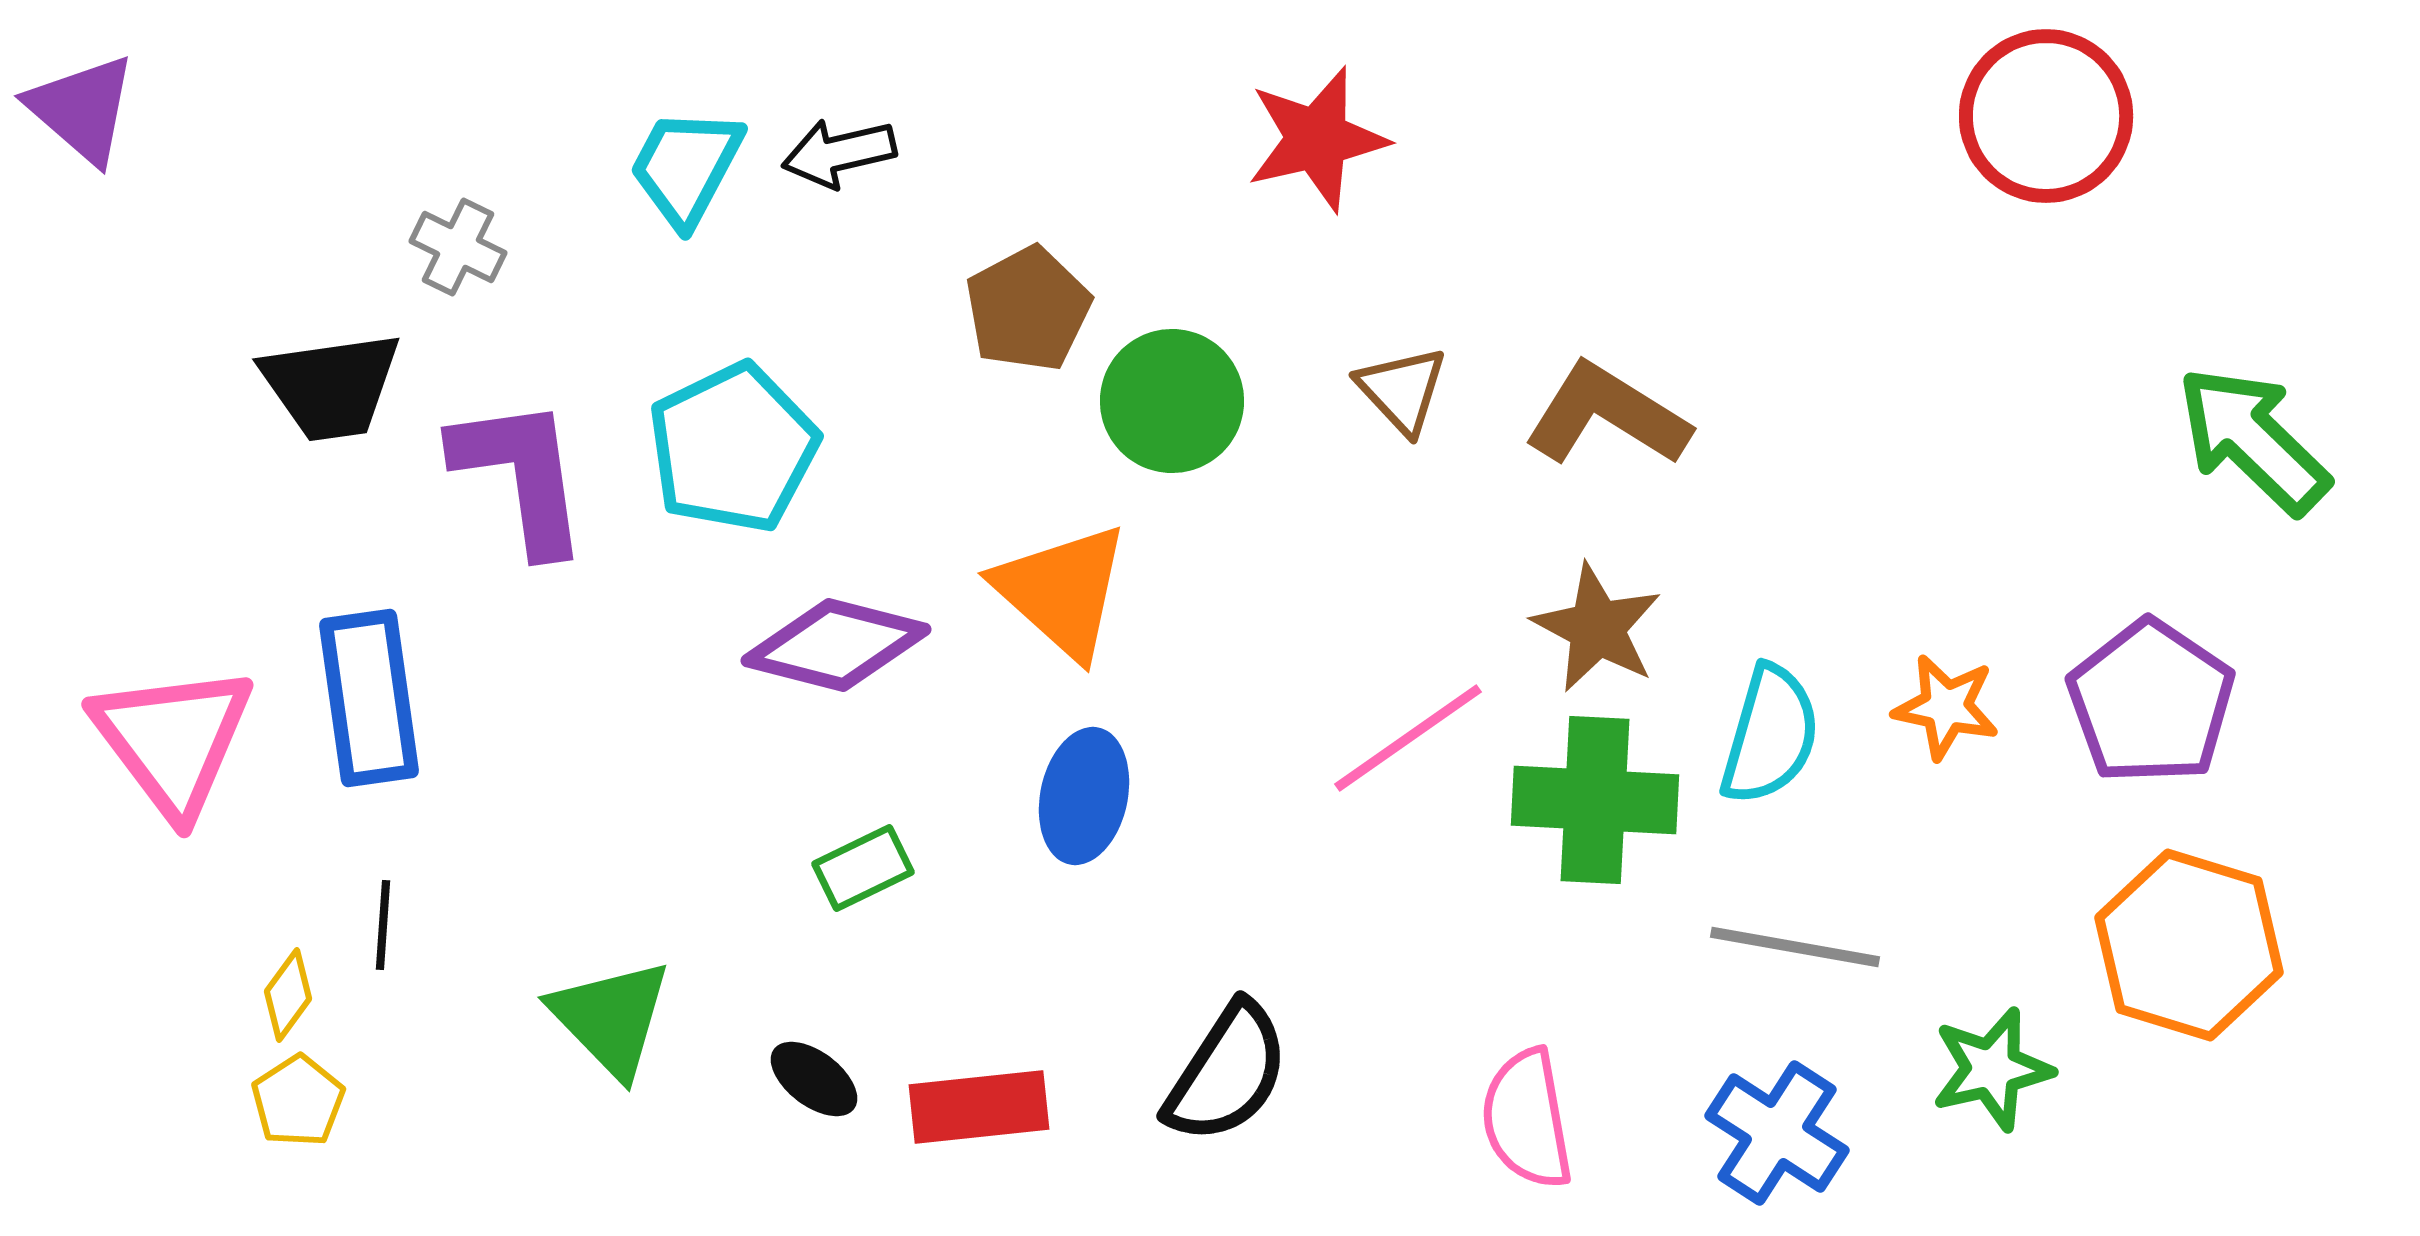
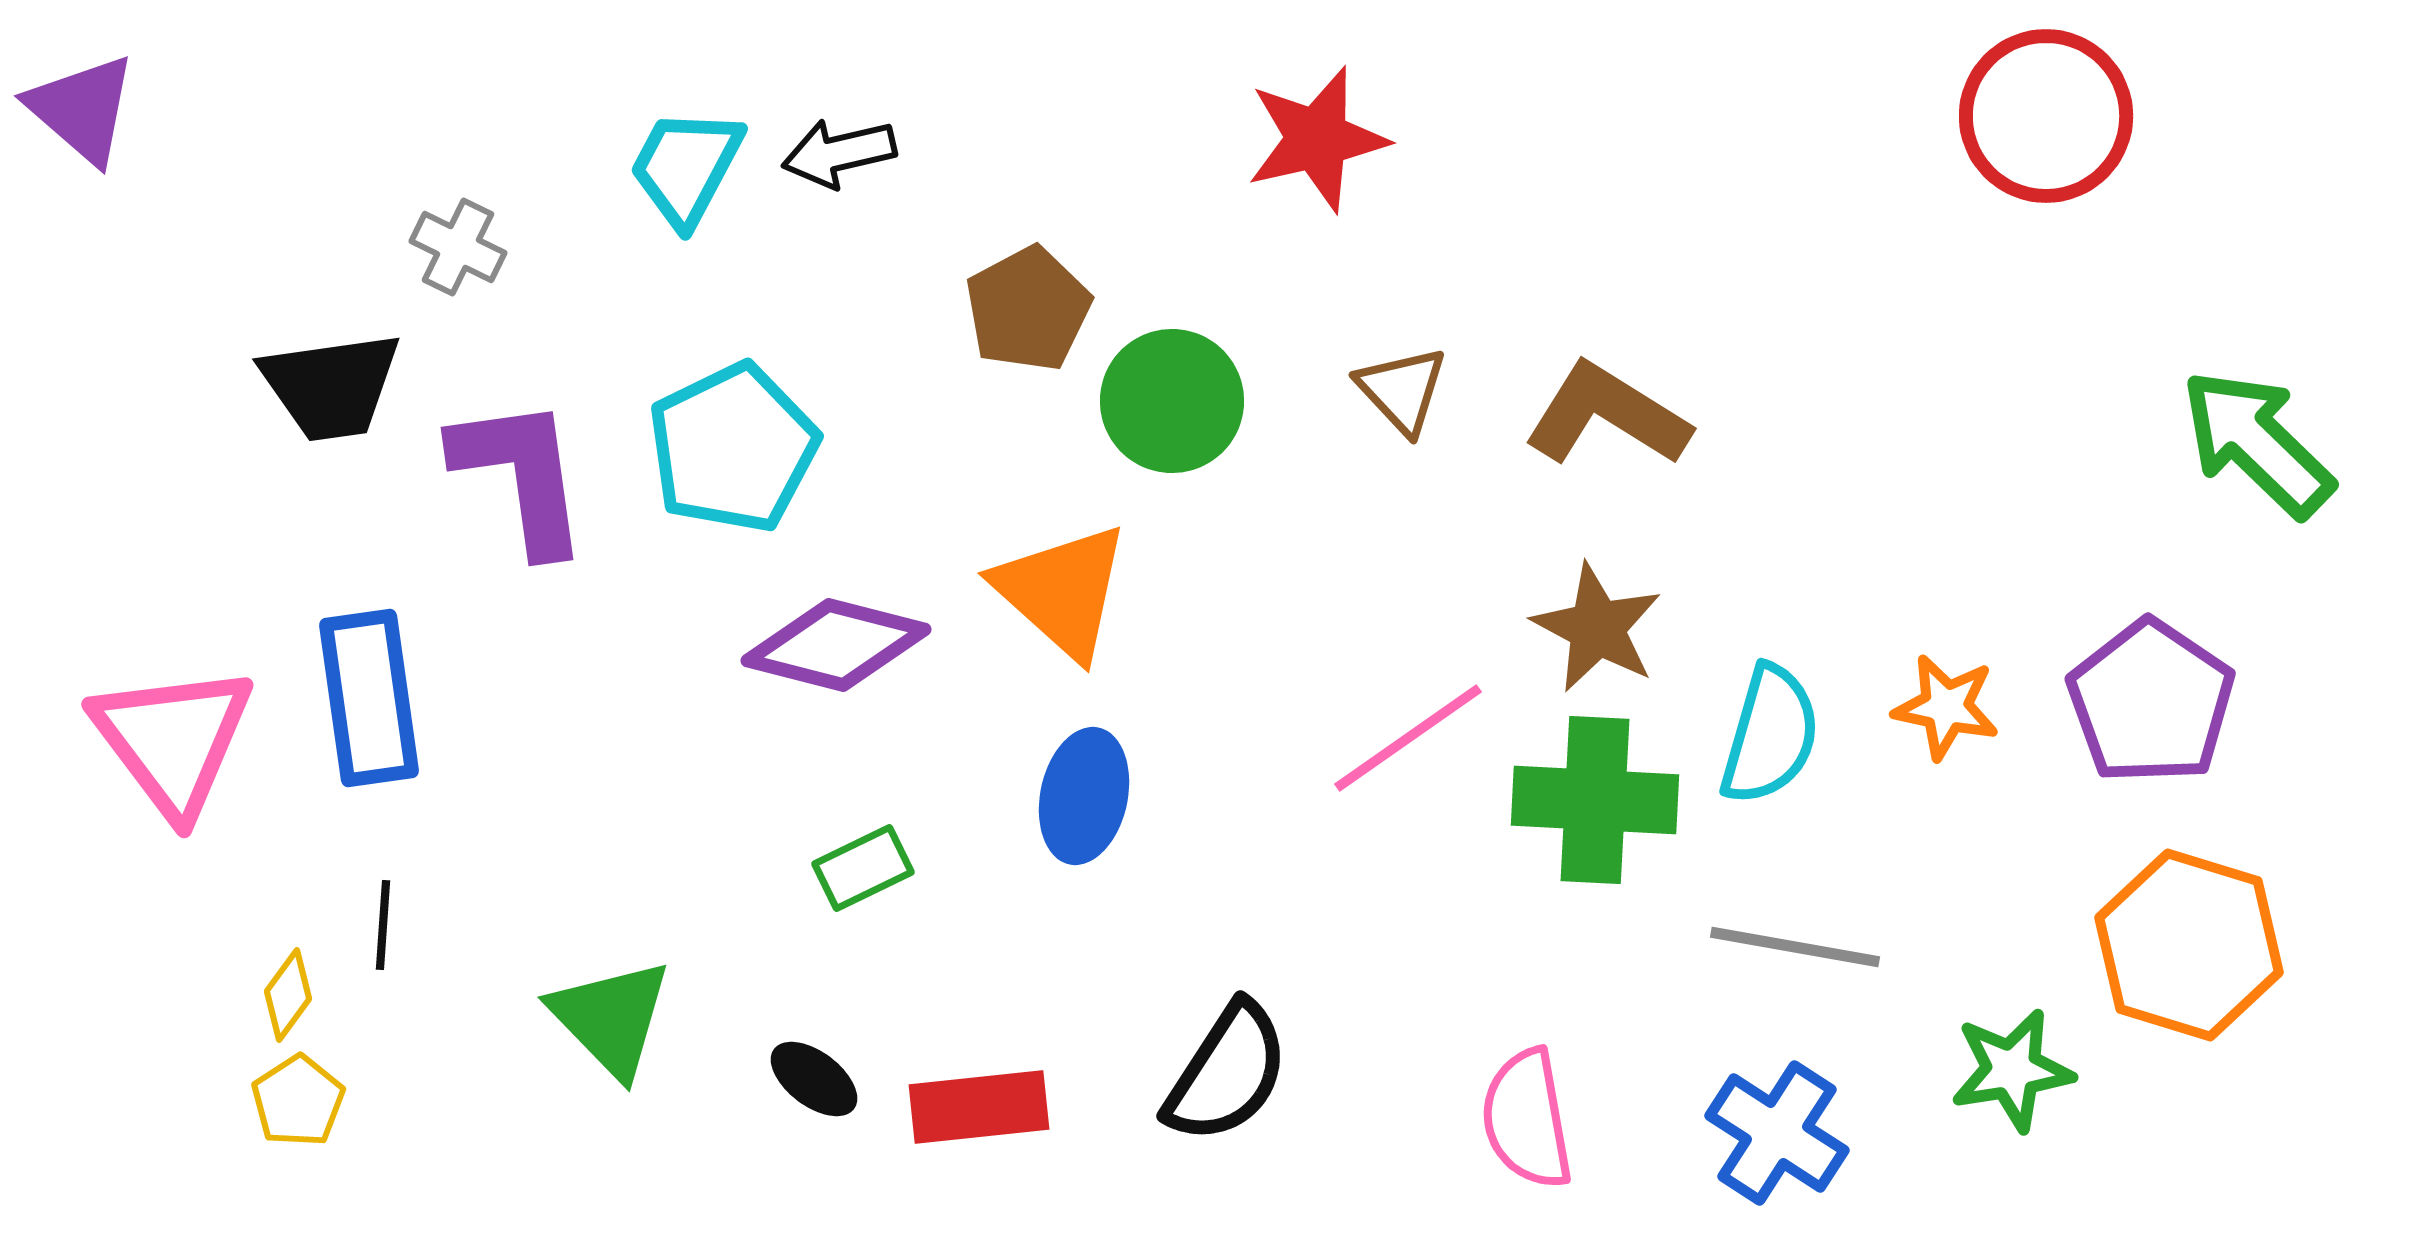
green arrow: moved 4 px right, 3 px down
green star: moved 20 px right, 1 px down; rotated 4 degrees clockwise
